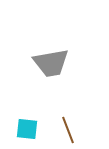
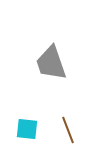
gray trapezoid: rotated 81 degrees clockwise
